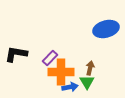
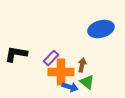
blue ellipse: moved 5 px left
purple rectangle: moved 1 px right
brown arrow: moved 8 px left, 3 px up
green triangle: rotated 21 degrees counterclockwise
blue arrow: rotated 28 degrees clockwise
